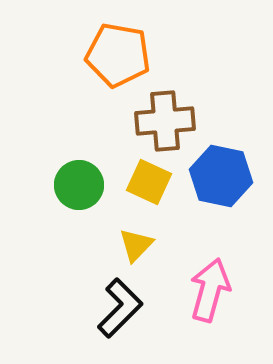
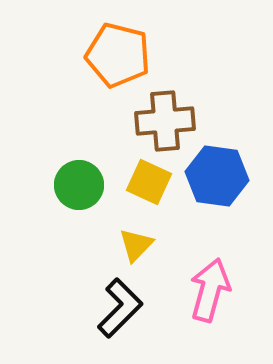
orange pentagon: rotated 4 degrees clockwise
blue hexagon: moved 4 px left; rotated 4 degrees counterclockwise
